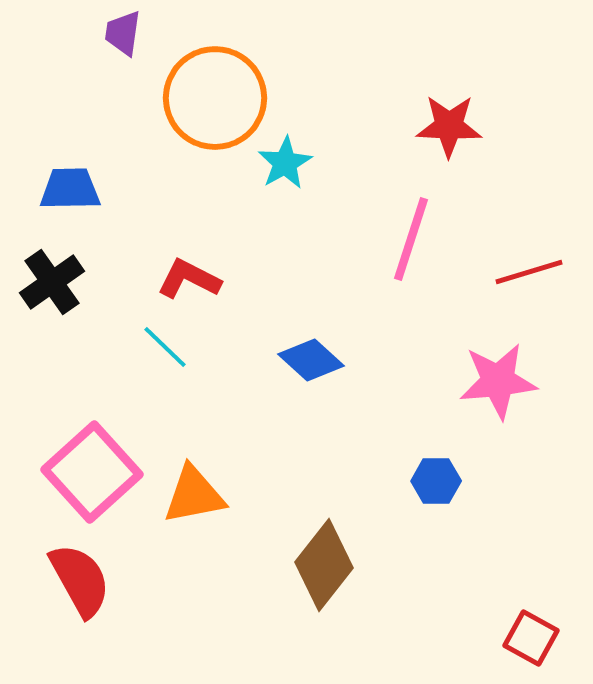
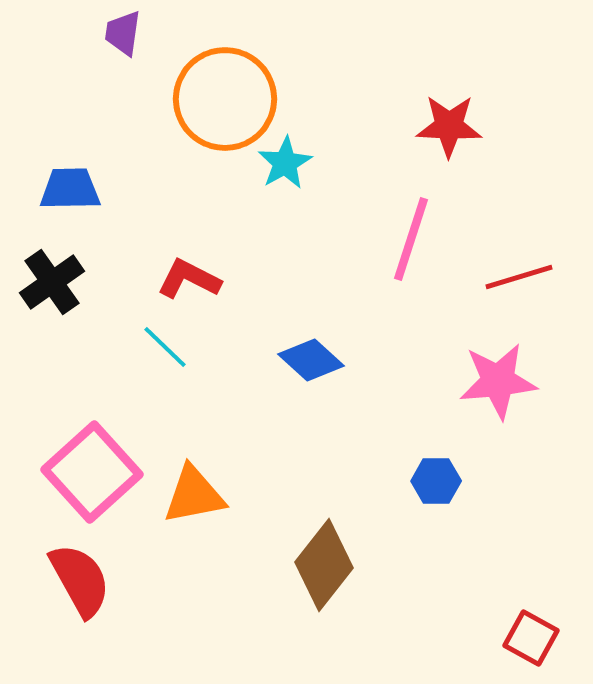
orange circle: moved 10 px right, 1 px down
red line: moved 10 px left, 5 px down
